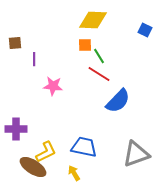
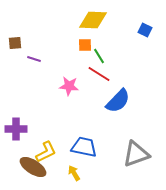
purple line: rotated 72 degrees counterclockwise
pink star: moved 16 px right
